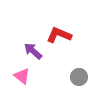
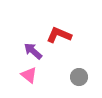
pink triangle: moved 7 px right, 1 px up
